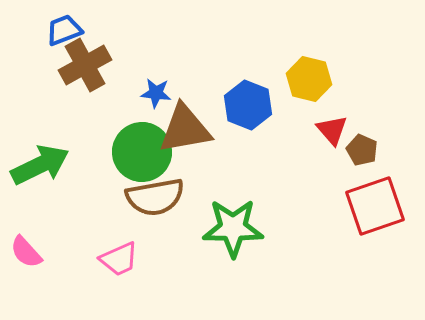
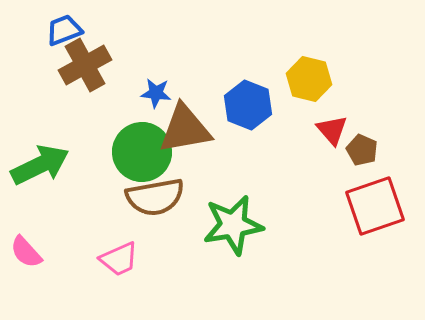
green star: moved 3 px up; rotated 10 degrees counterclockwise
